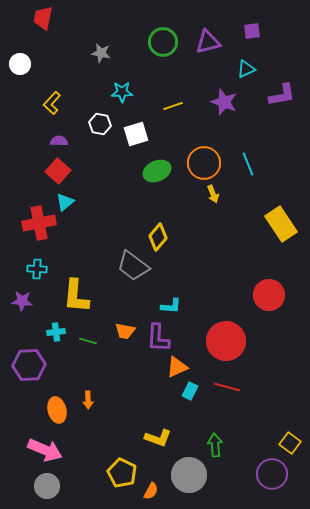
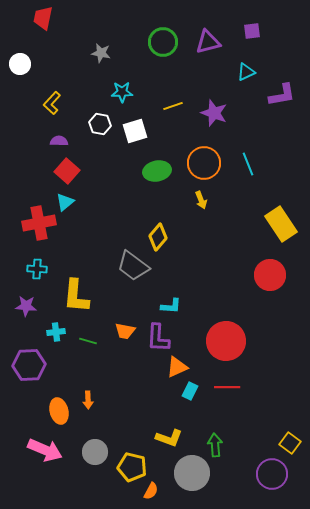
cyan triangle at (246, 69): moved 3 px down
purple star at (224, 102): moved 10 px left, 11 px down
white square at (136, 134): moved 1 px left, 3 px up
red square at (58, 171): moved 9 px right
green ellipse at (157, 171): rotated 12 degrees clockwise
yellow arrow at (213, 194): moved 12 px left, 6 px down
red circle at (269, 295): moved 1 px right, 20 px up
purple star at (22, 301): moved 4 px right, 5 px down
red line at (227, 387): rotated 15 degrees counterclockwise
orange ellipse at (57, 410): moved 2 px right, 1 px down
yellow L-shape at (158, 438): moved 11 px right
yellow pentagon at (122, 473): moved 10 px right, 6 px up; rotated 12 degrees counterclockwise
gray circle at (189, 475): moved 3 px right, 2 px up
gray circle at (47, 486): moved 48 px right, 34 px up
